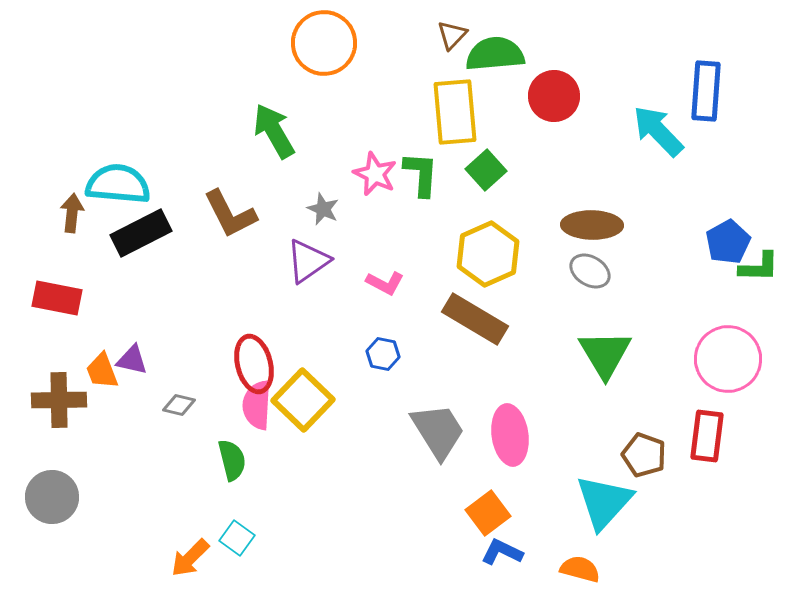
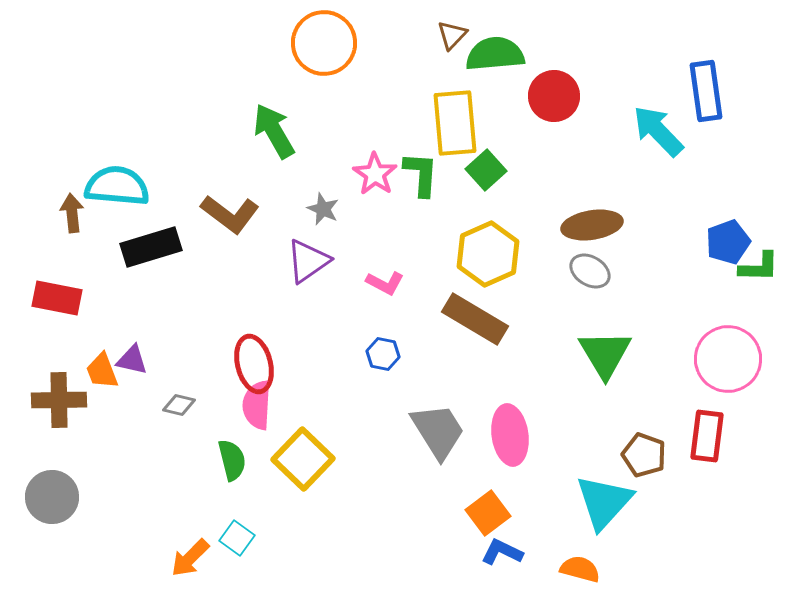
blue rectangle at (706, 91): rotated 12 degrees counterclockwise
yellow rectangle at (455, 112): moved 11 px down
pink star at (375, 174): rotated 9 degrees clockwise
cyan semicircle at (118, 184): moved 1 px left, 2 px down
brown arrow at (72, 213): rotated 12 degrees counterclockwise
brown L-shape at (230, 214): rotated 26 degrees counterclockwise
brown ellipse at (592, 225): rotated 10 degrees counterclockwise
black rectangle at (141, 233): moved 10 px right, 14 px down; rotated 10 degrees clockwise
blue pentagon at (728, 242): rotated 9 degrees clockwise
yellow square at (303, 400): moved 59 px down
